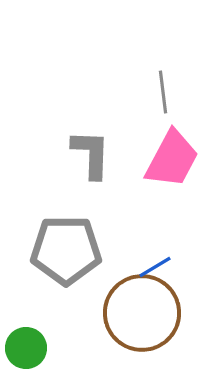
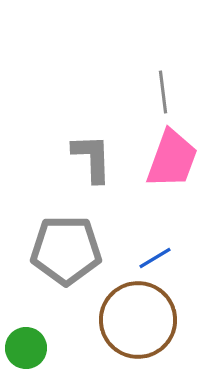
gray L-shape: moved 1 px right, 4 px down; rotated 4 degrees counterclockwise
pink trapezoid: rotated 8 degrees counterclockwise
blue line: moved 9 px up
brown circle: moved 4 px left, 7 px down
